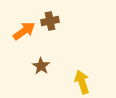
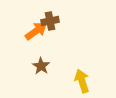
orange arrow: moved 12 px right
yellow arrow: moved 1 px up
